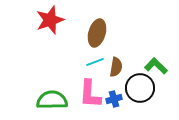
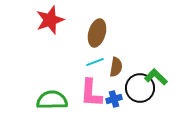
green L-shape: moved 11 px down
pink L-shape: moved 1 px right, 1 px up
